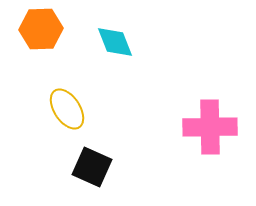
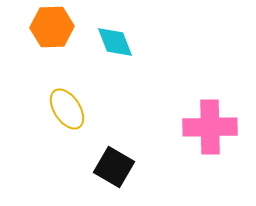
orange hexagon: moved 11 px right, 2 px up
black square: moved 22 px right; rotated 6 degrees clockwise
